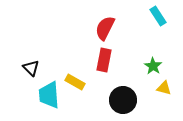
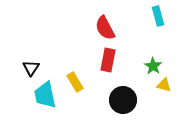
cyan rectangle: rotated 18 degrees clockwise
red semicircle: rotated 55 degrees counterclockwise
red rectangle: moved 4 px right
black triangle: rotated 18 degrees clockwise
yellow rectangle: rotated 30 degrees clockwise
yellow triangle: moved 3 px up
cyan trapezoid: moved 4 px left; rotated 8 degrees counterclockwise
